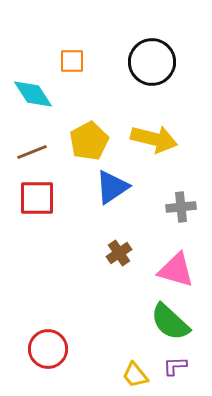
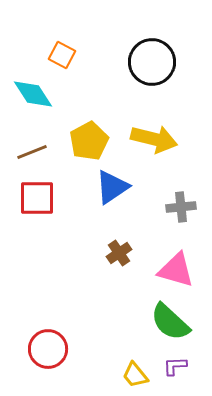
orange square: moved 10 px left, 6 px up; rotated 28 degrees clockwise
